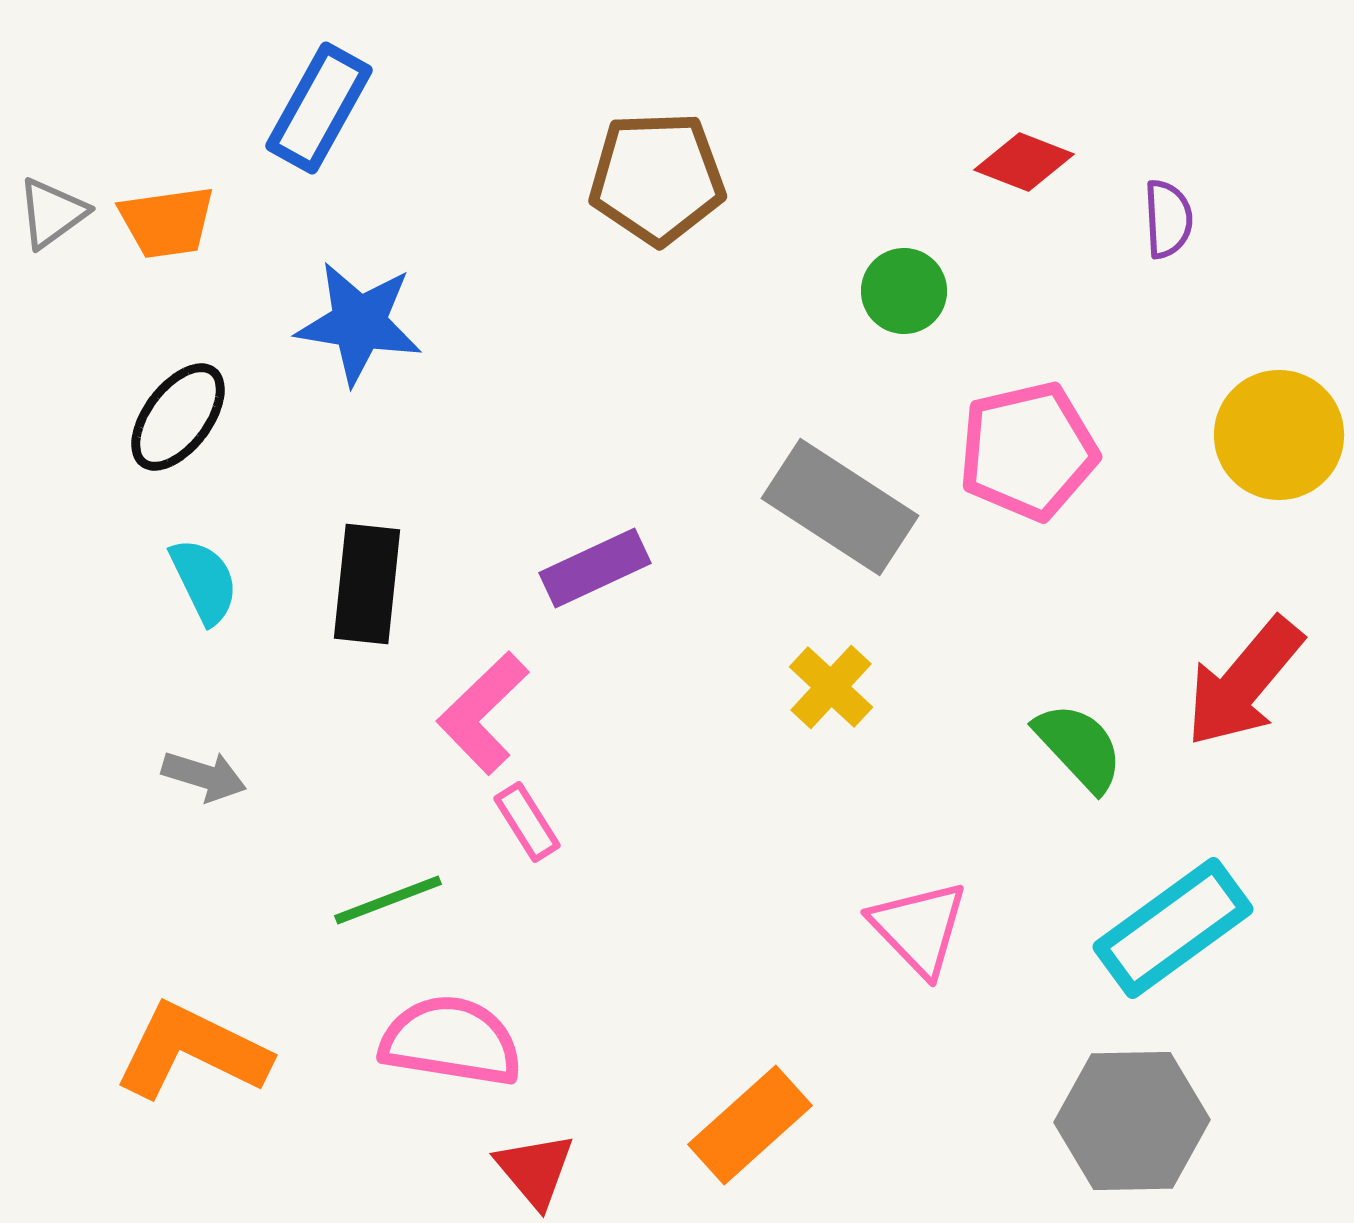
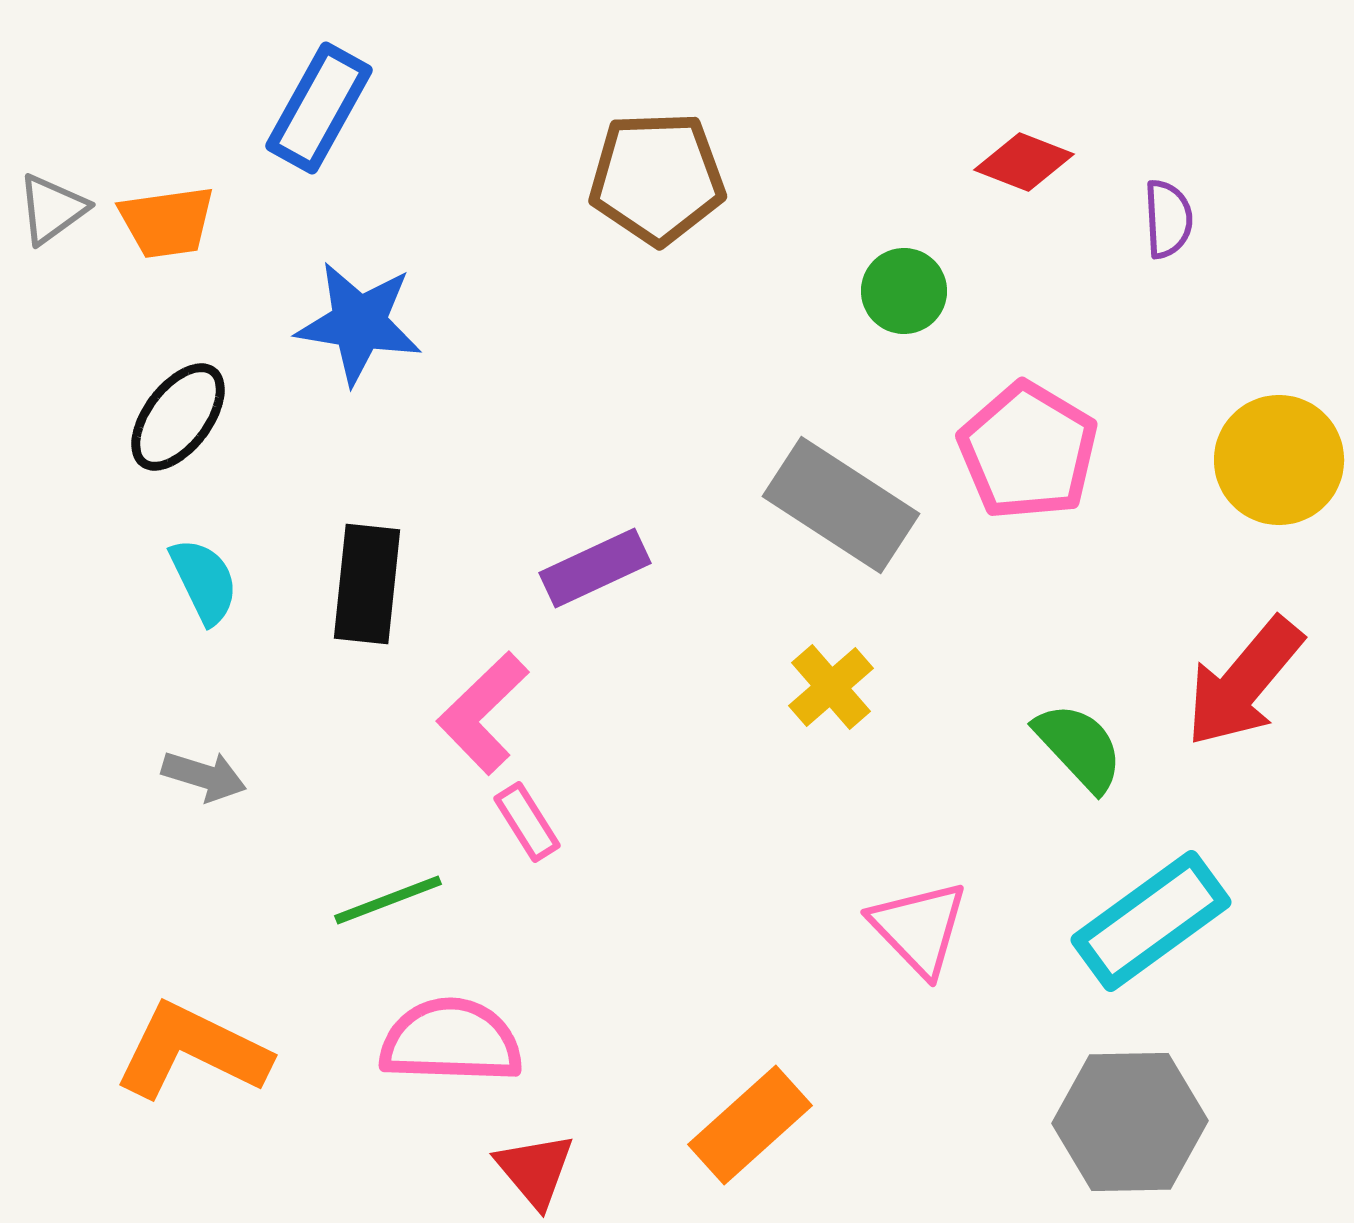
gray triangle: moved 4 px up
yellow circle: moved 25 px down
pink pentagon: rotated 28 degrees counterclockwise
gray rectangle: moved 1 px right, 2 px up
yellow cross: rotated 6 degrees clockwise
cyan rectangle: moved 22 px left, 7 px up
pink semicircle: rotated 7 degrees counterclockwise
gray hexagon: moved 2 px left, 1 px down
